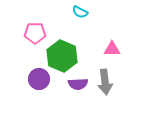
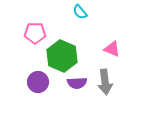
cyan semicircle: rotated 21 degrees clockwise
pink triangle: rotated 24 degrees clockwise
purple circle: moved 1 px left, 3 px down
purple semicircle: moved 1 px left, 1 px up
